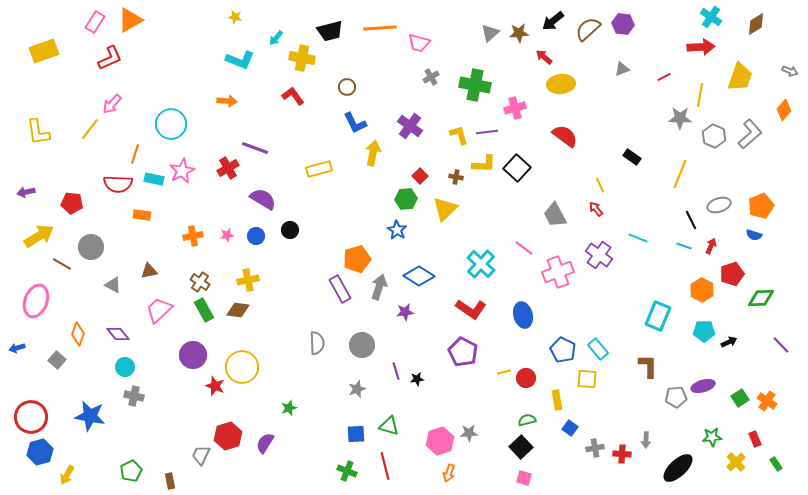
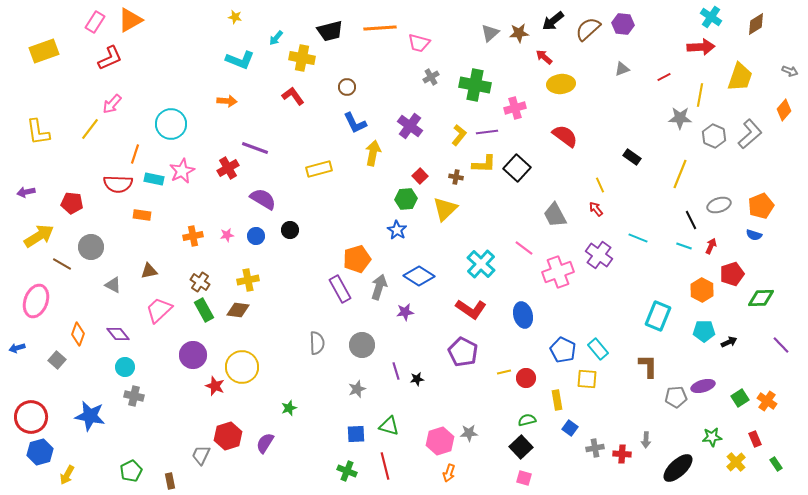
yellow L-shape at (459, 135): rotated 55 degrees clockwise
